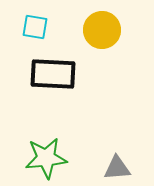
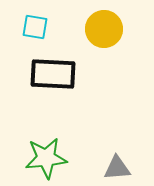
yellow circle: moved 2 px right, 1 px up
